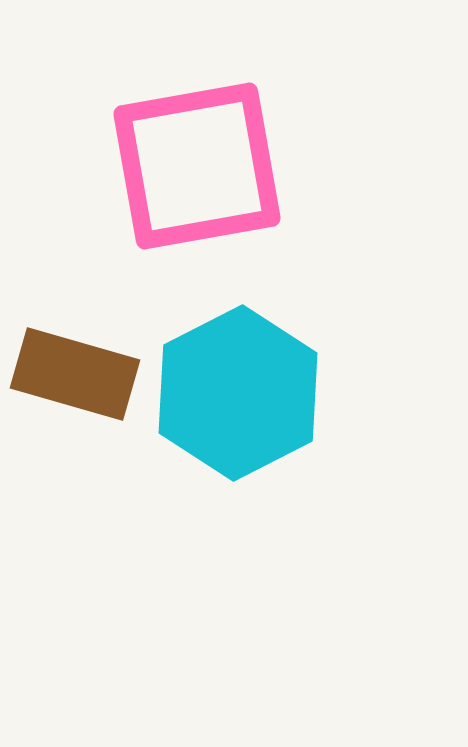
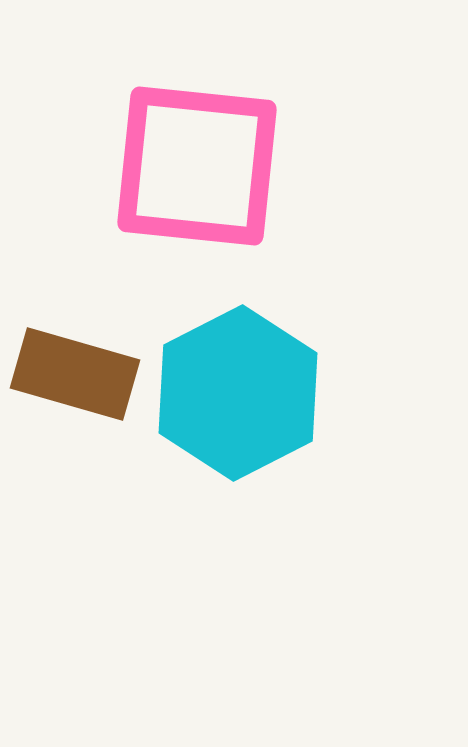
pink square: rotated 16 degrees clockwise
